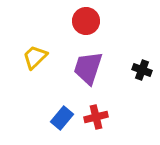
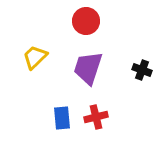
blue rectangle: rotated 45 degrees counterclockwise
